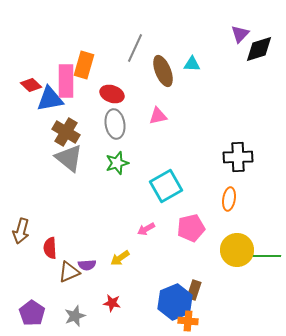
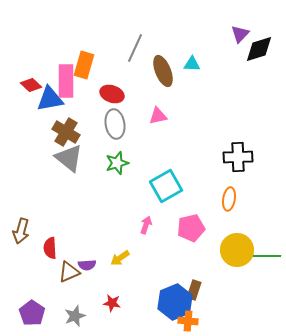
pink arrow: moved 4 px up; rotated 138 degrees clockwise
